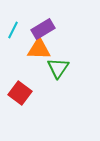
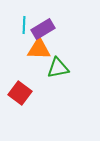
cyan line: moved 11 px right, 5 px up; rotated 24 degrees counterclockwise
green triangle: rotated 45 degrees clockwise
